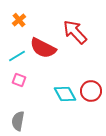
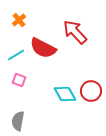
cyan line: moved 1 px left, 1 px up
